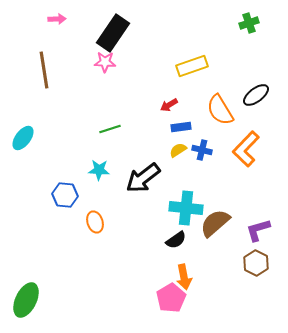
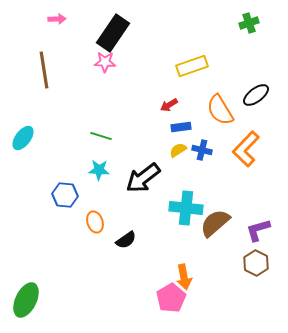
green line: moved 9 px left, 7 px down; rotated 35 degrees clockwise
black semicircle: moved 50 px left
